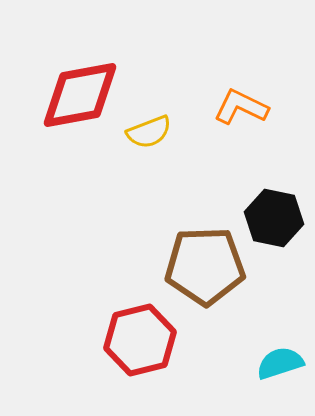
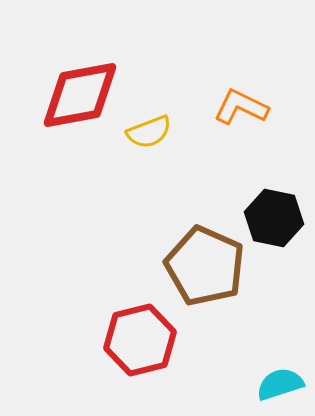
brown pentagon: rotated 26 degrees clockwise
cyan semicircle: moved 21 px down
